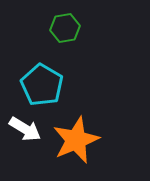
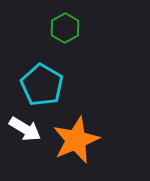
green hexagon: rotated 20 degrees counterclockwise
